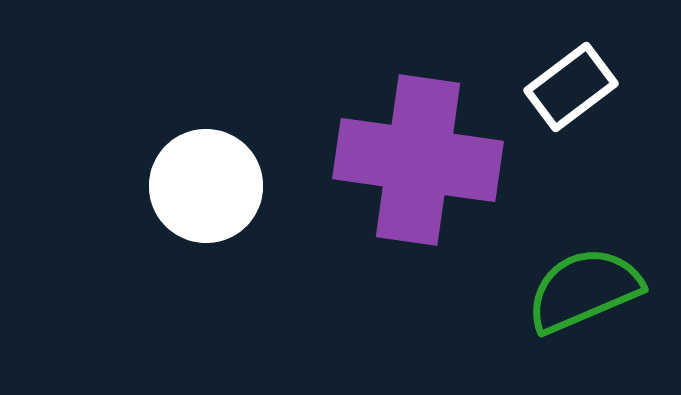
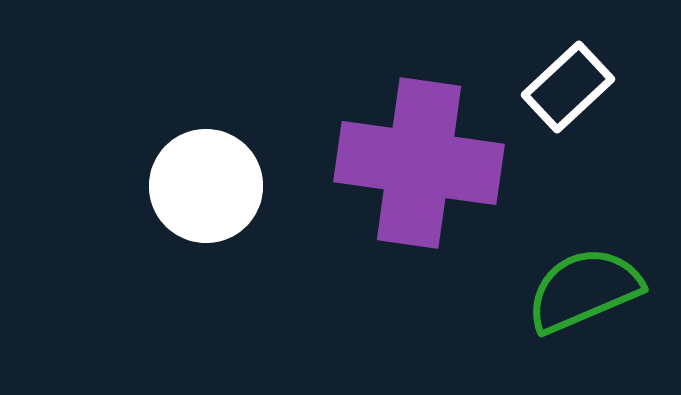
white rectangle: moved 3 px left; rotated 6 degrees counterclockwise
purple cross: moved 1 px right, 3 px down
